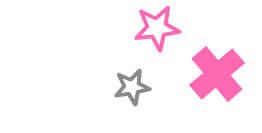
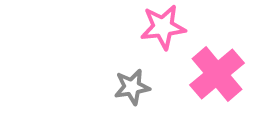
pink star: moved 6 px right, 1 px up
